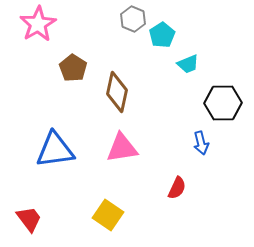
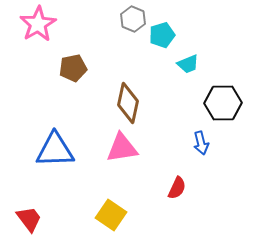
cyan pentagon: rotated 15 degrees clockwise
brown pentagon: rotated 28 degrees clockwise
brown diamond: moved 11 px right, 11 px down
blue triangle: rotated 6 degrees clockwise
yellow square: moved 3 px right
